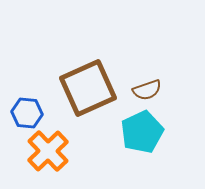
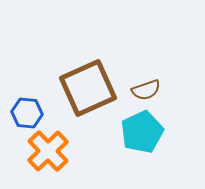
brown semicircle: moved 1 px left
